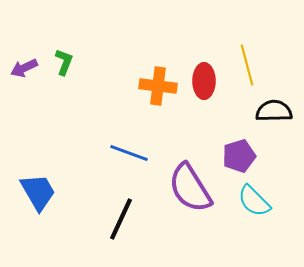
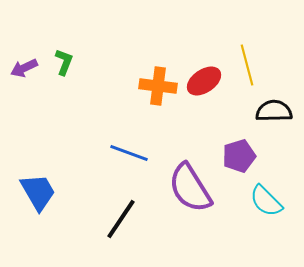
red ellipse: rotated 56 degrees clockwise
cyan semicircle: moved 12 px right
black line: rotated 9 degrees clockwise
